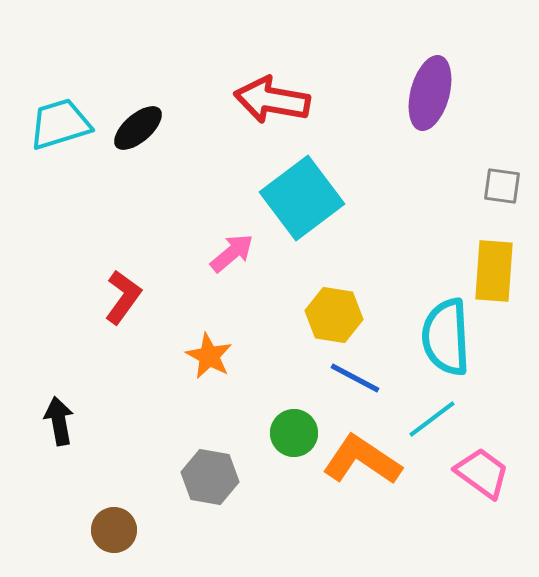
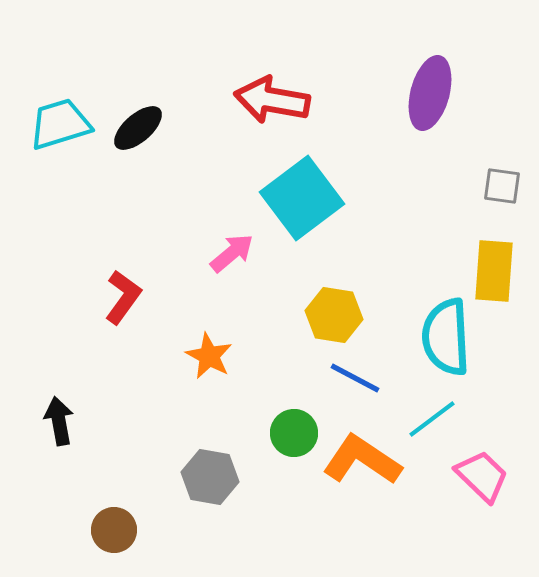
pink trapezoid: moved 3 px down; rotated 8 degrees clockwise
